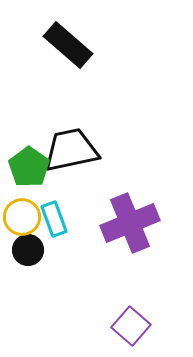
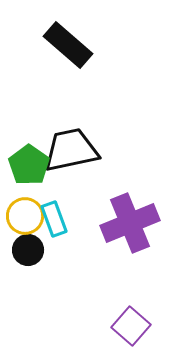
green pentagon: moved 2 px up
yellow circle: moved 3 px right, 1 px up
